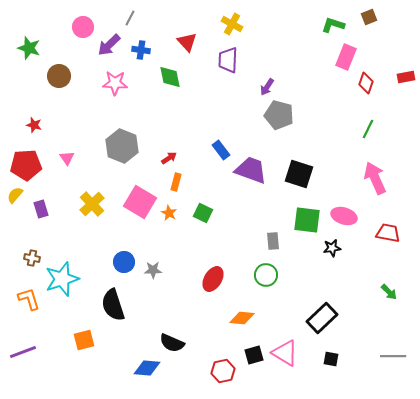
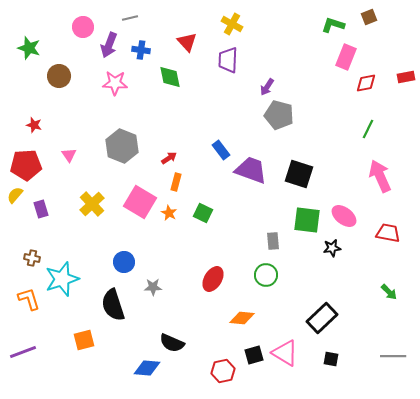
gray line at (130, 18): rotated 49 degrees clockwise
purple arrow at (109, 45): rotated 25 degrees counterclockwise
red diamond at (366, 83): rotated 60 degrees clockwise
pink triangle at (67, 158): moved 2 px right, 3 px up
pink arrow at (375, 178): moved 5 px right, 2 px up
pink ellipse at (344, 216): rotated 20 degrees clockwise
gray star at (153, 270): moved 17 px down
